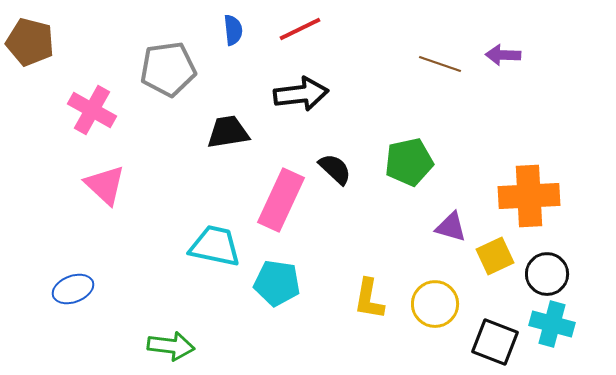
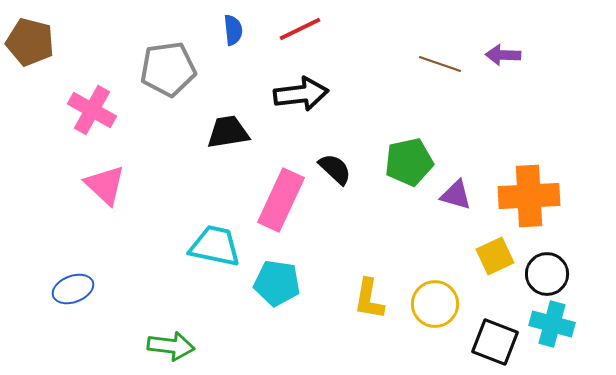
purple triangle: moved 5 px right, 32 px up
